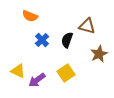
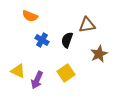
brown triangle: moved 1 px up; rotated 24 degrees counterclockwise
blue cross: rotated 16 degrees counterclockwise
purple arrow: rotated 30 degrees counterclockwise
